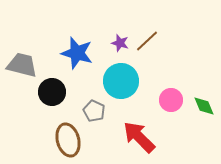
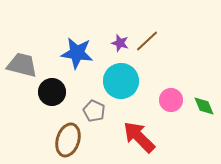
blue star: rotated 8 degrees counterclockwise
brown ellipse: rotated 32 degrees clockwise
